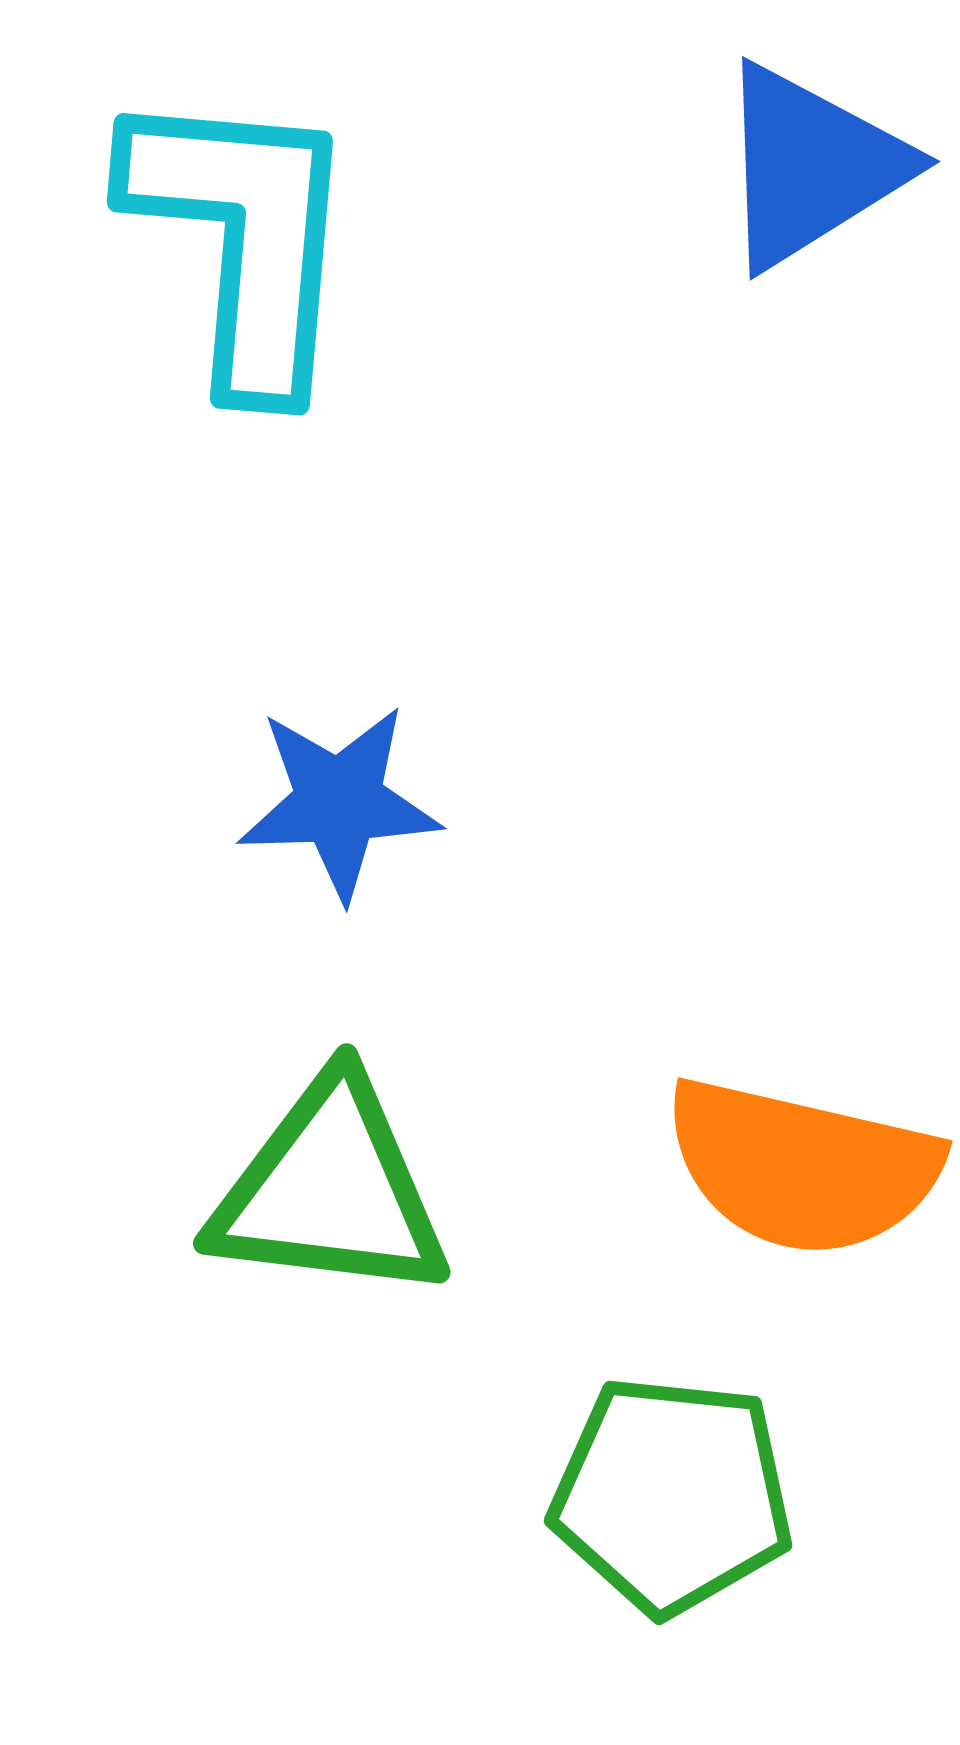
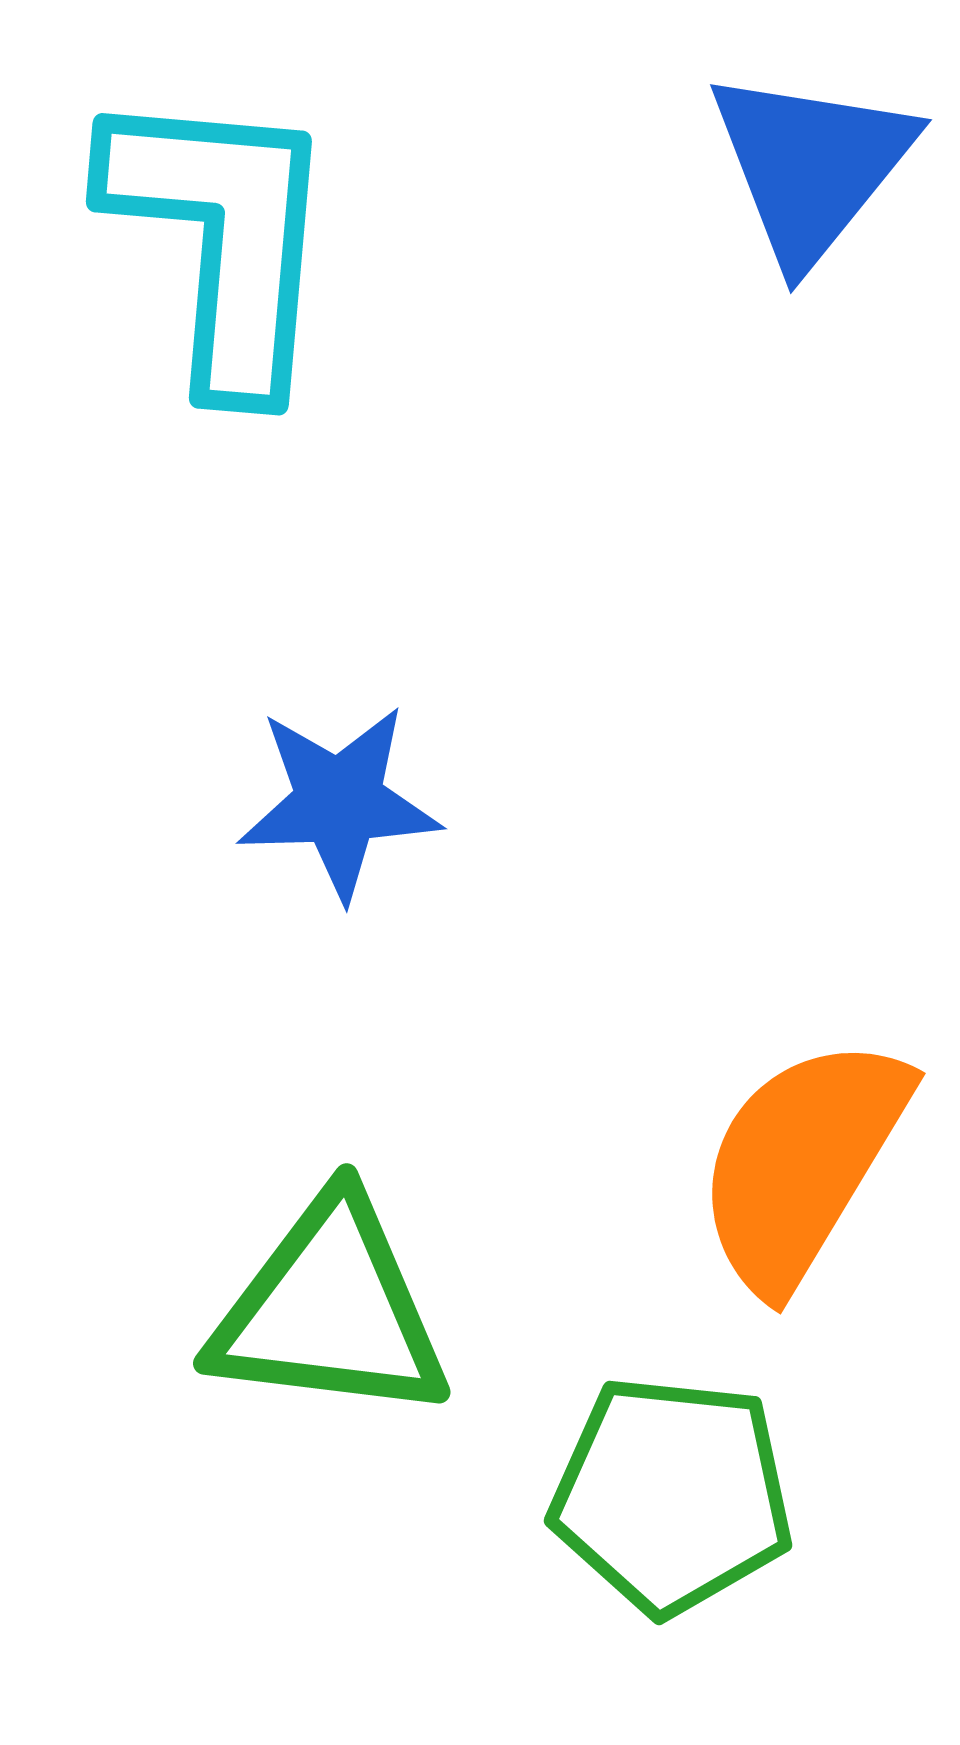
blue triangle: rotated 19 degrees counterclockwise
cyan L-shape: moved 21 px left
orange semicircle: moved 4 px up; rotated 108 degrees clockwise
green triangle: moved 120 px down
